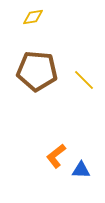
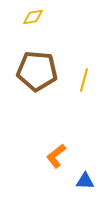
yellow line: rotated 60 degrees clockwise
blue triangle: moved 4 px right, 11 px down
